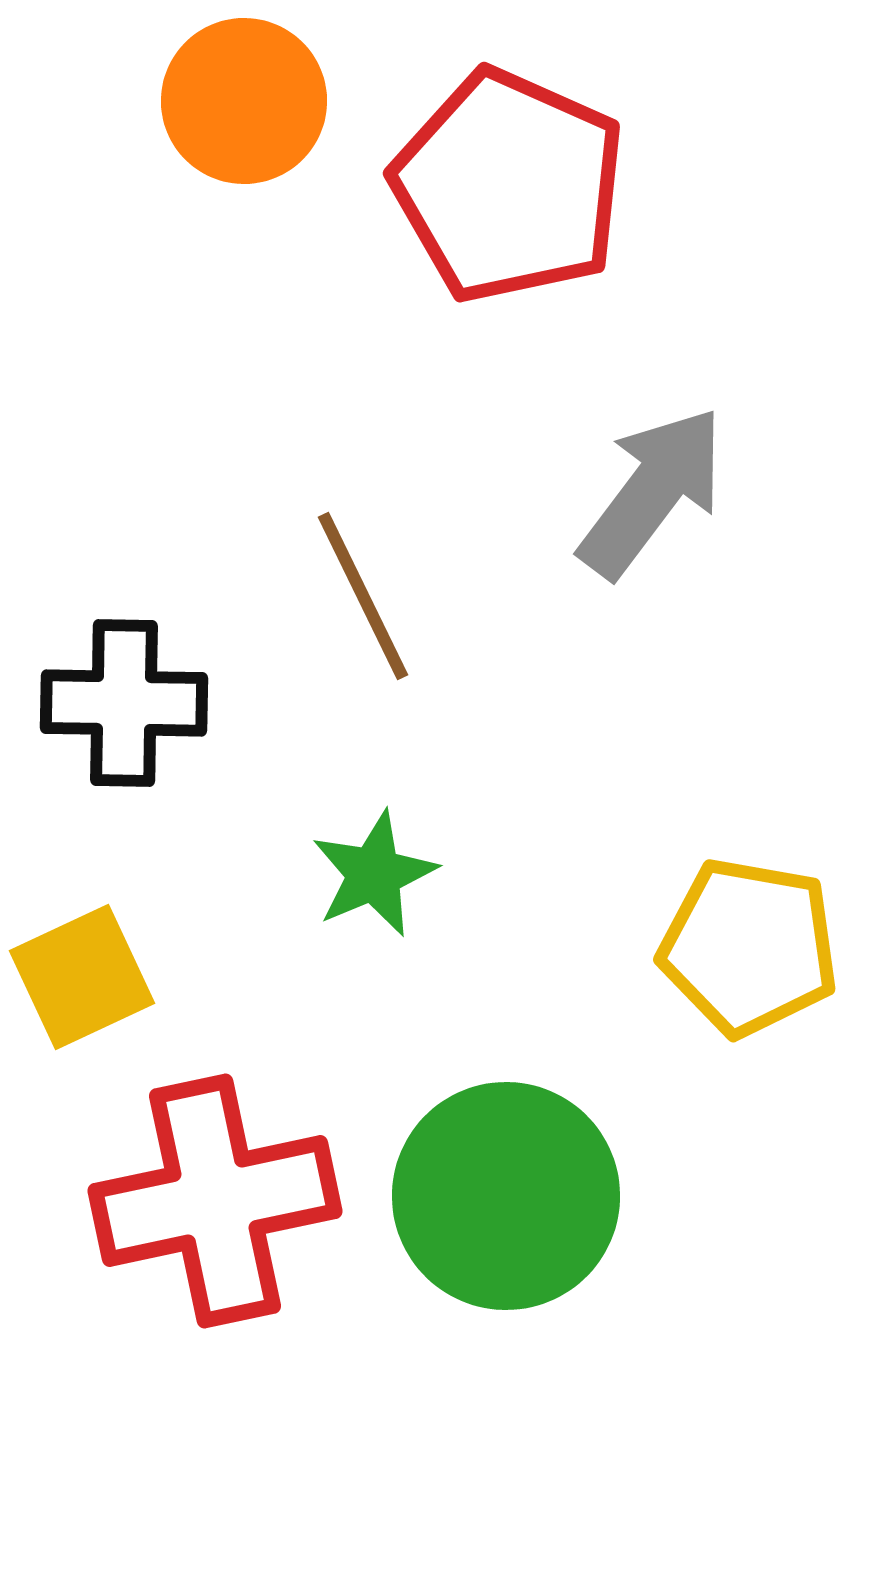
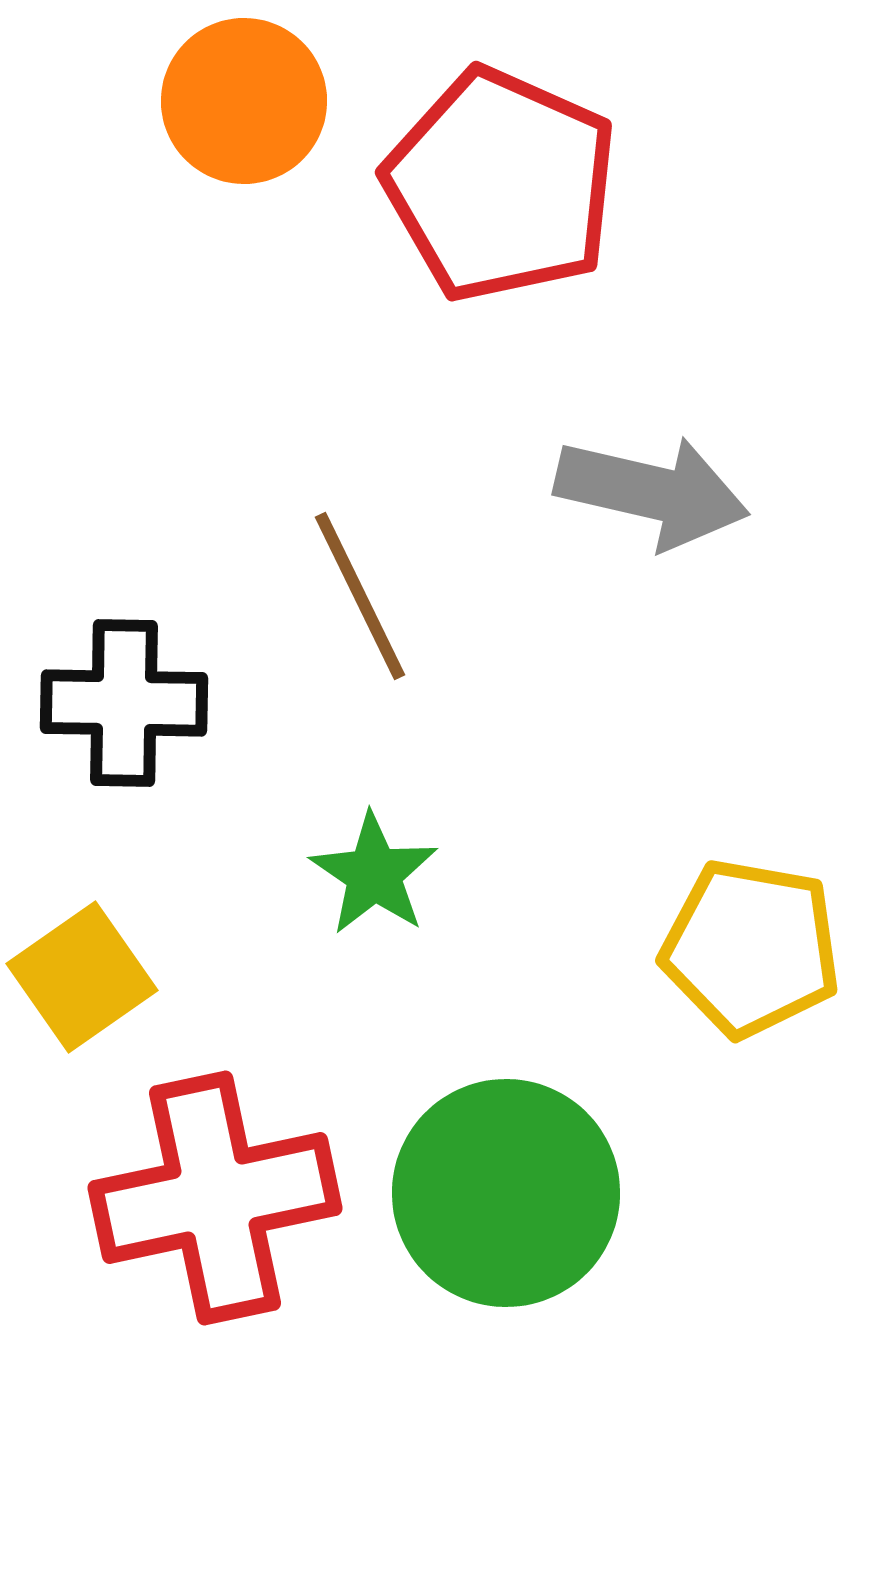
red pentagon: moved 8 px left, 1 px up
gray arrow: rotated 66 degrees clockwise
brown line: moved 3 px left
green star: rotated 15 degrees counterclockwise
yellow pentagon: moved 2 px right, 1 px down
yellow square: rotated 10 degrees counterclockwise
green circle: moved 3 px up
red cross: moved 3 px up
